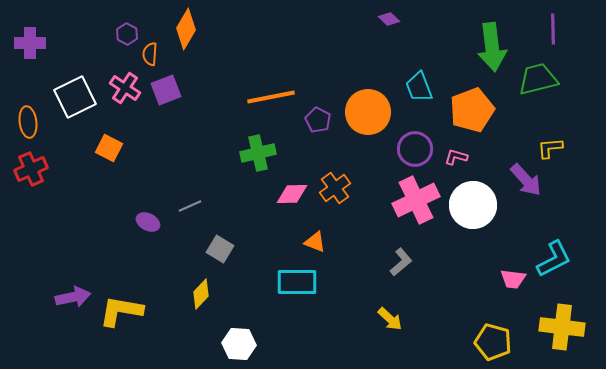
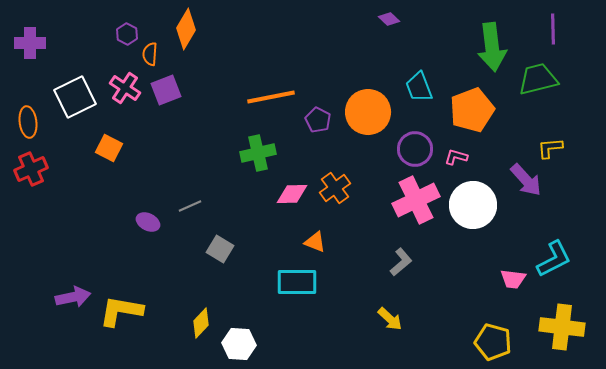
yellow diamond at (201, 294): moved 29 px down
